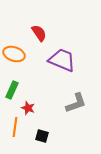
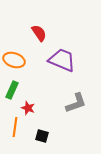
orange ellipse: moved 6 px down
